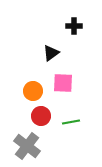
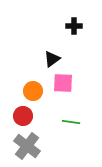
black triangle: moved 1 px right, 6 px down
red circle: moved 18 px left
green line: rotated 18 degrees clockwise
